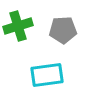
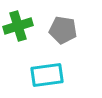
gray pentagon: rotated 12 degrees clockwise
